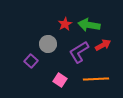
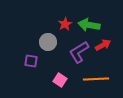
gray circle: moved 2 px up
purple square: rotated 32 degrees counterclockwise
